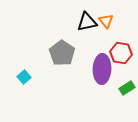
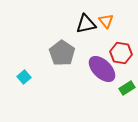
black triangle: moved 1 px left, 2 px down
purple ellipse: rotated 48 degrees counterclockwise
